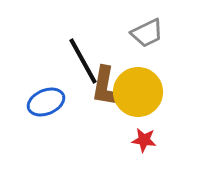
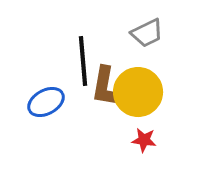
black line: rotated 24 degrees clockwise
blue ellipse: rotated 6 degrees counterclockwise
